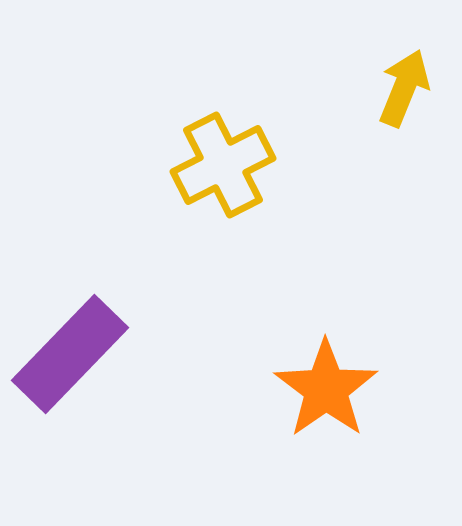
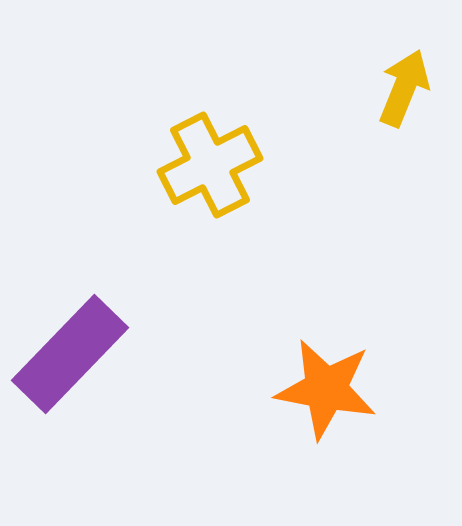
yellow cross: moved 13 px left
orange star: rotated 26 degrees counterclockwise
